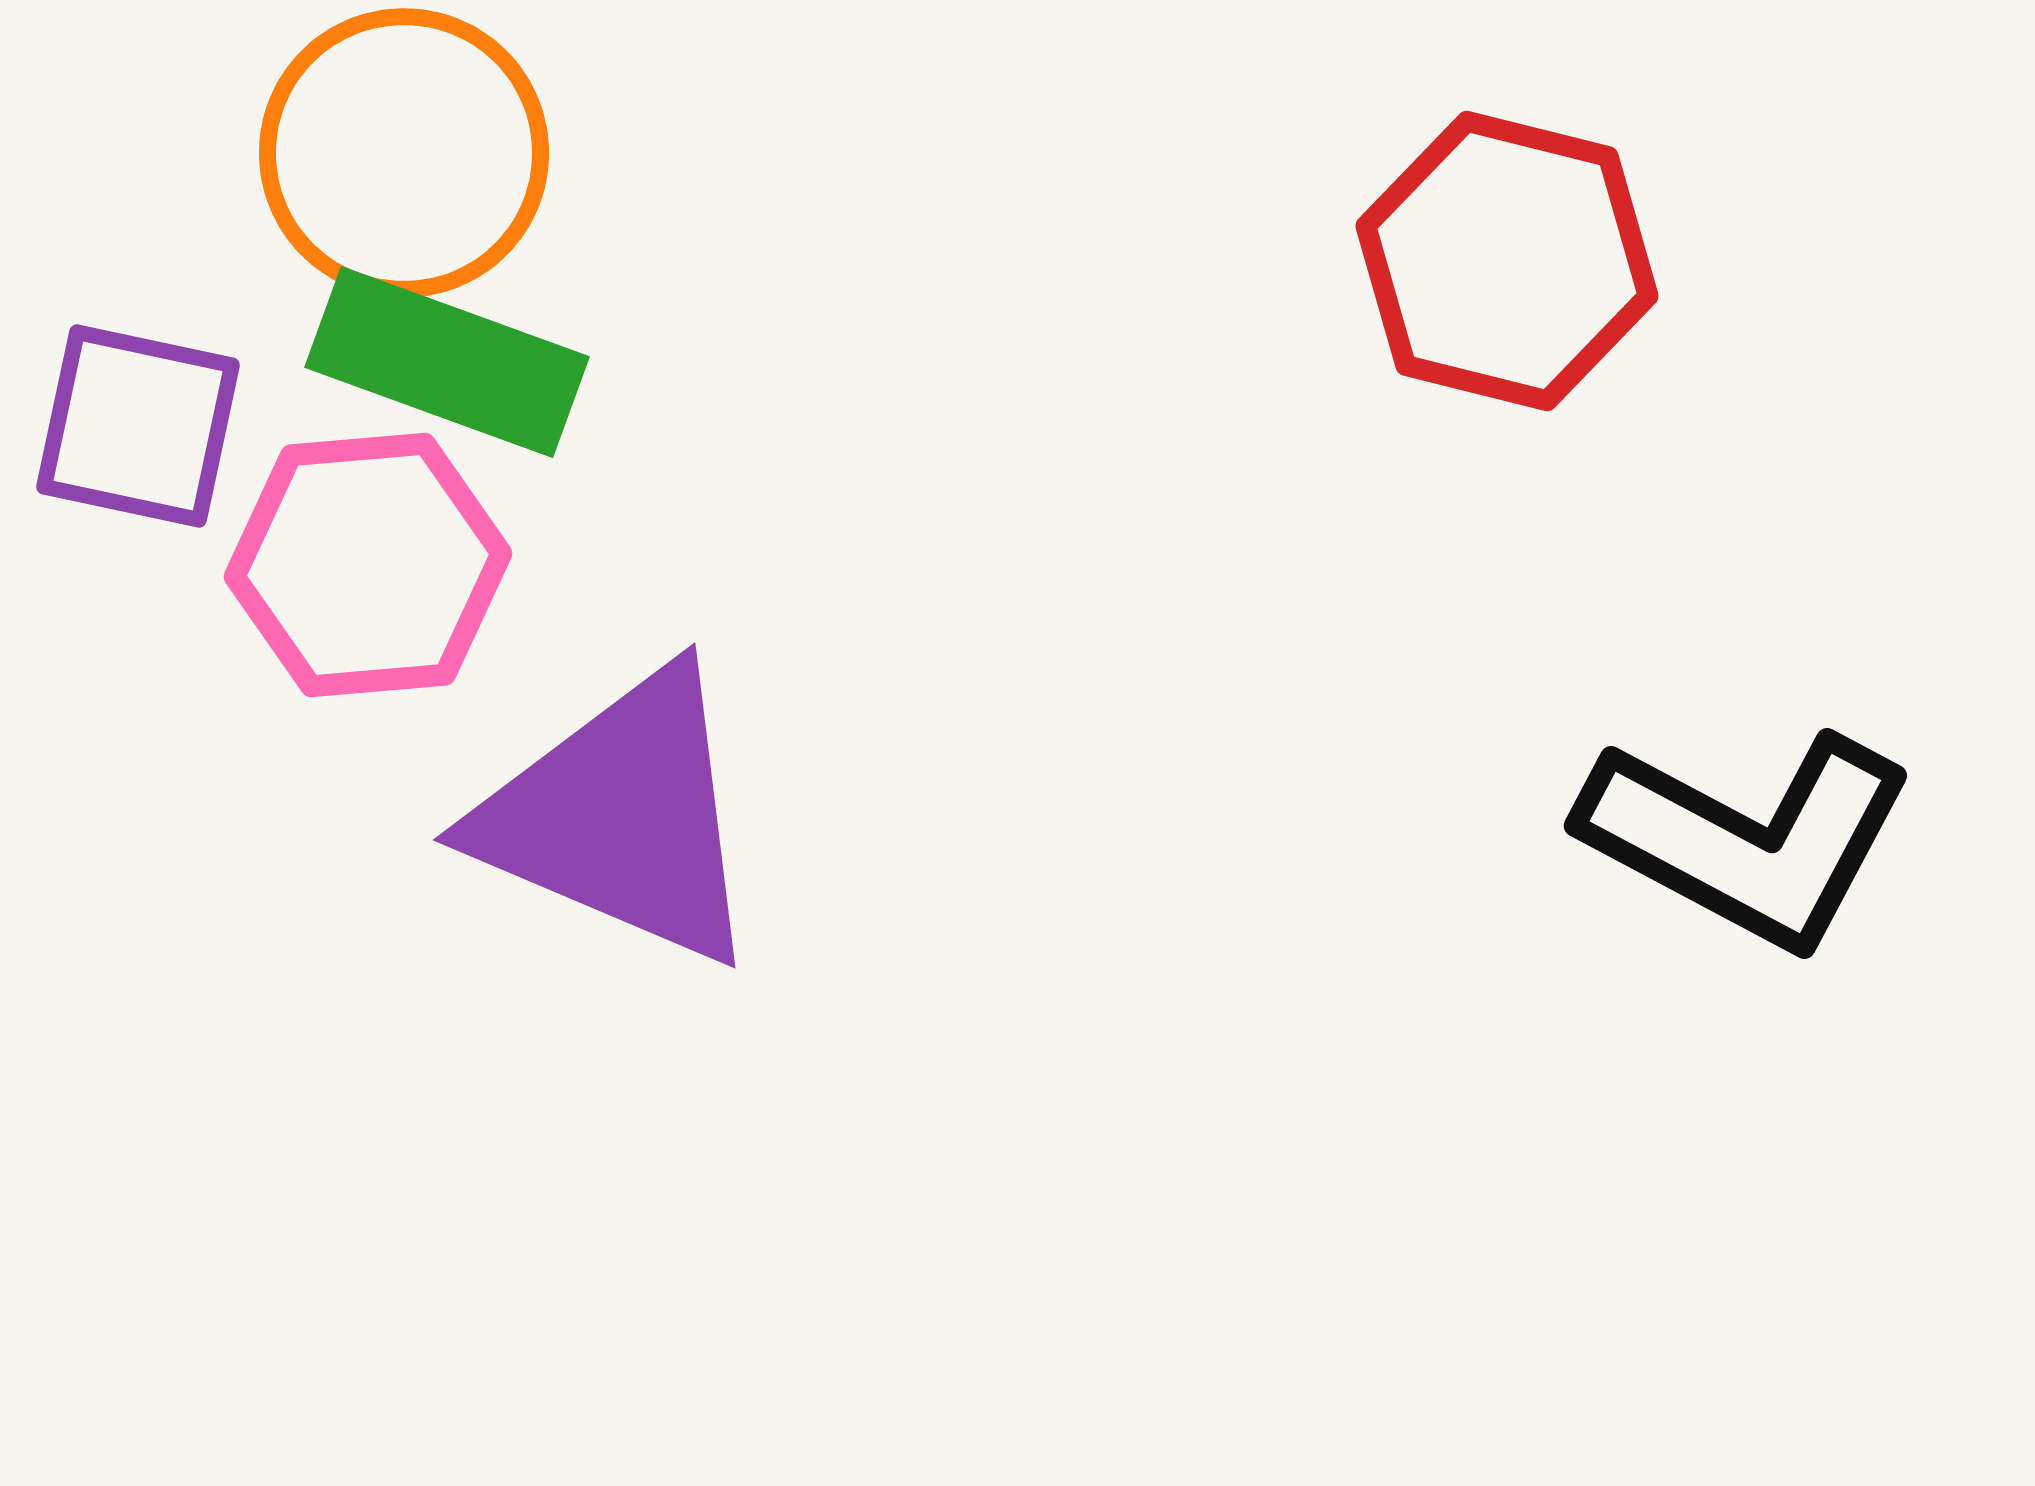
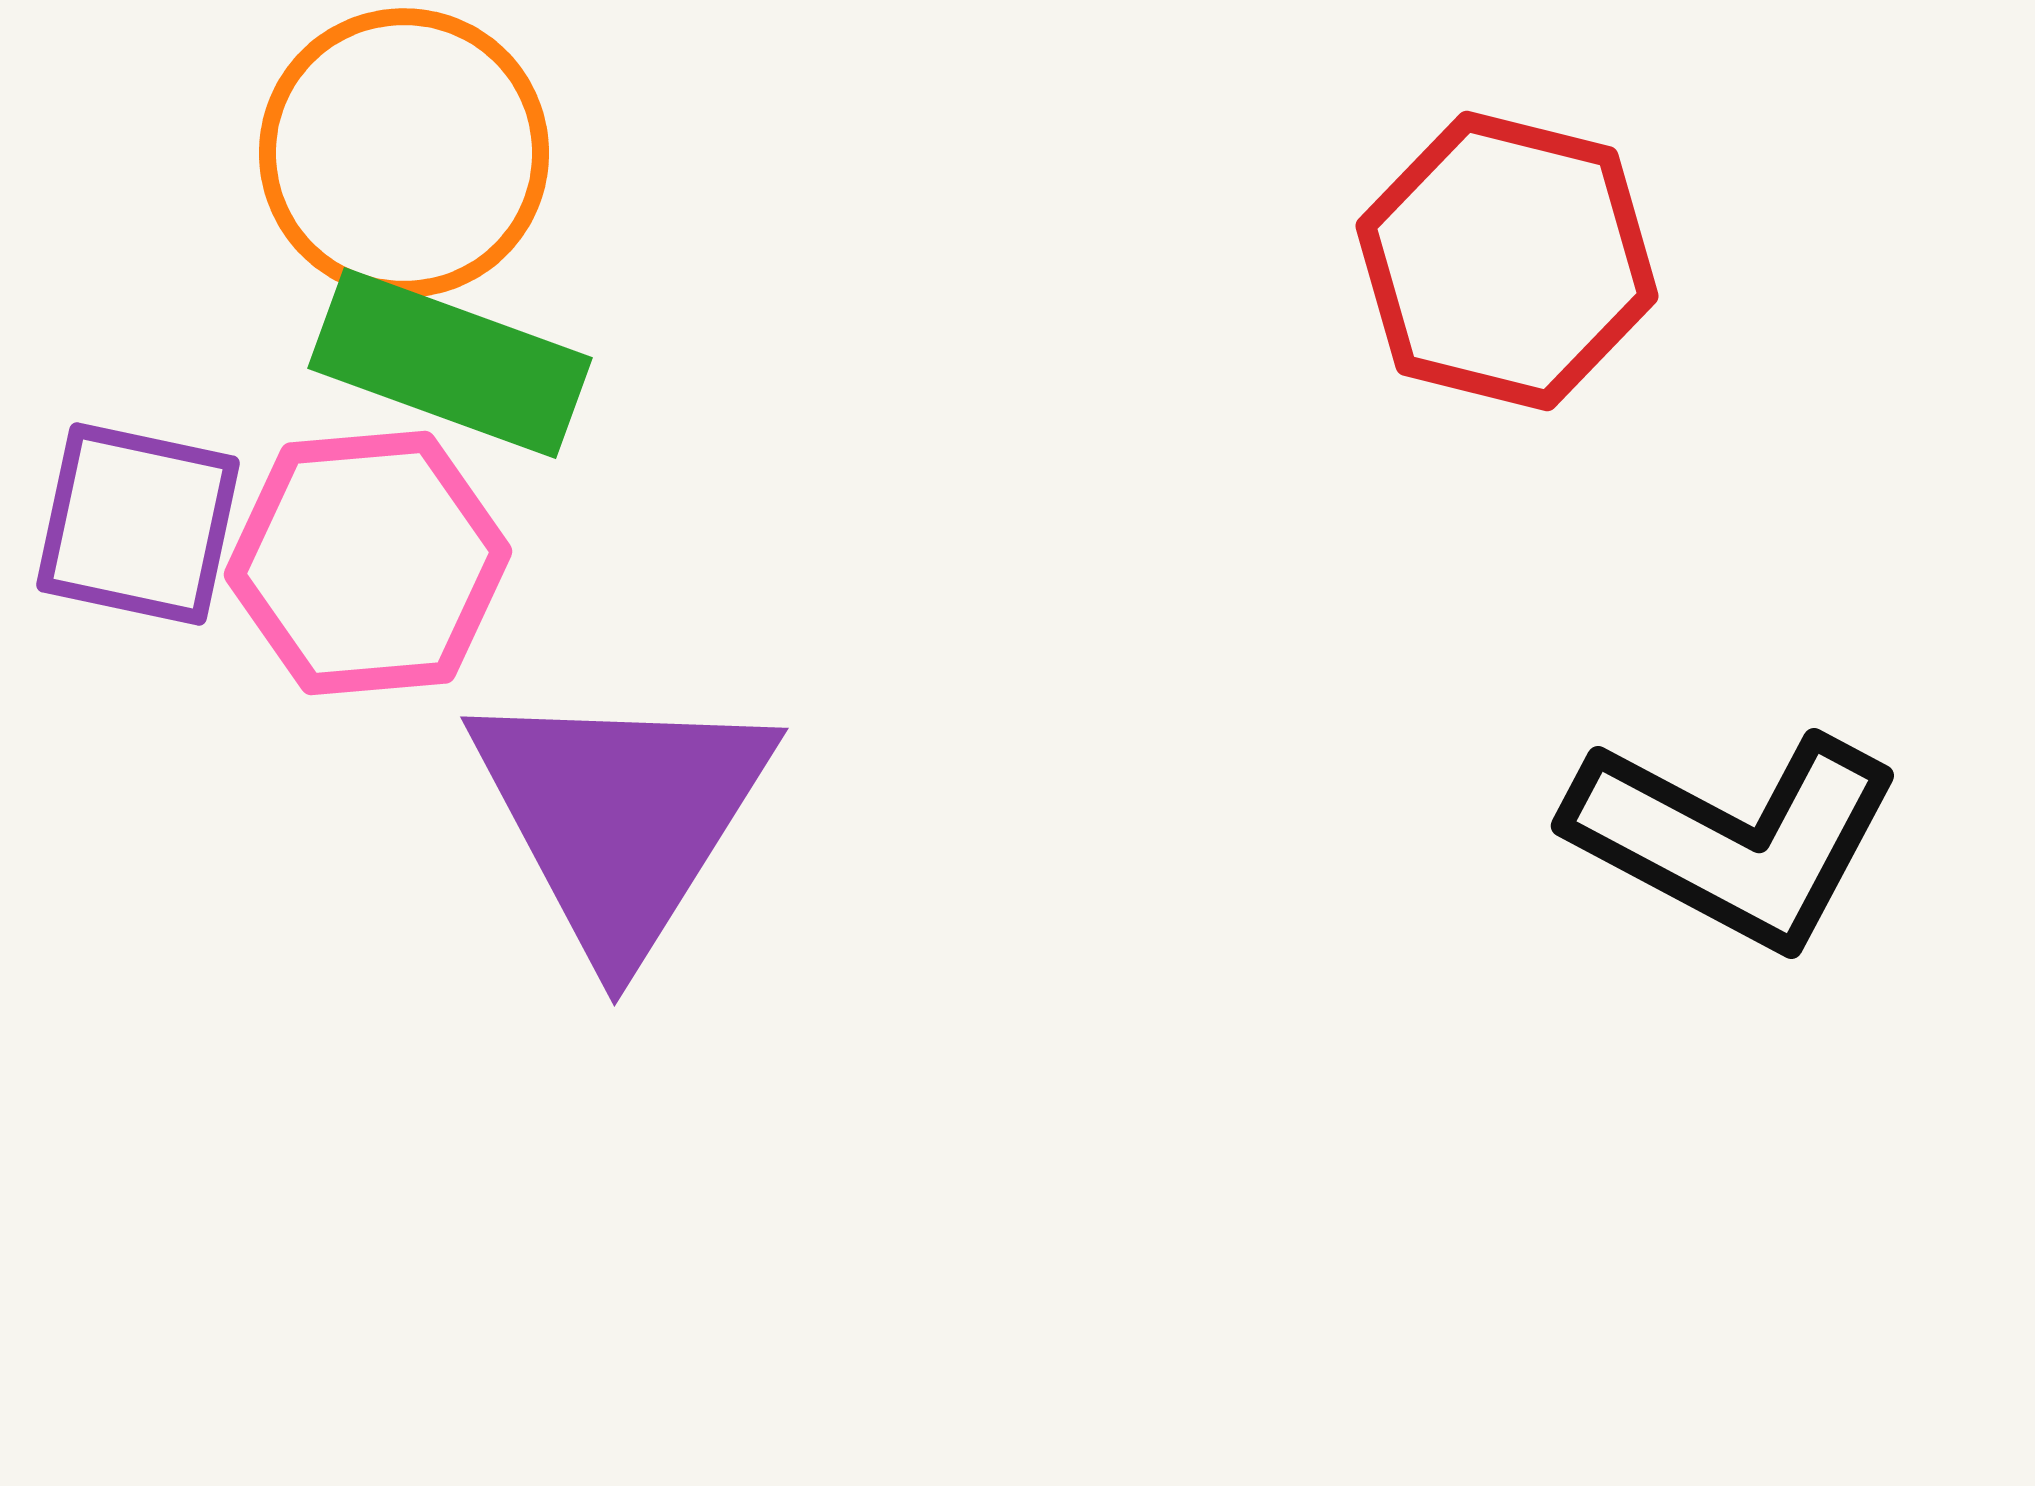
green rectangle: moved 3 px right, 1 px down
purple square: moved 98 px down
pink hexagon: moved 2 px up
purple triangle: rotated 39 degrees clockwise
black L-shape: moved 13 px left
